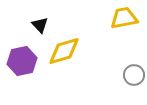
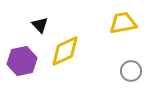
yellow trapezoid: moved 1 px left, 5 px down
yellow diamond: moved 1 px right; rotated 8 degrees counterclockwise
gray circle: moved 3 px left, 4 px up
